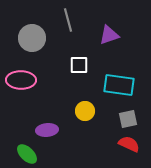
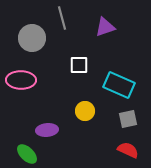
gray line: moved 6 px left, 2 px up
purple triangle: moved 4 px left, 8 px up
cyan rectangle: rotated 16 degrees clockwise
red semicircle: moved 1 px left, 6 px down
